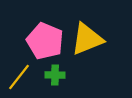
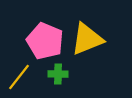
green cross: moved 3 px right, 1 px up
